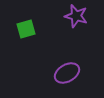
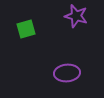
purple ellipse: rotated 25 degrees clockwise
